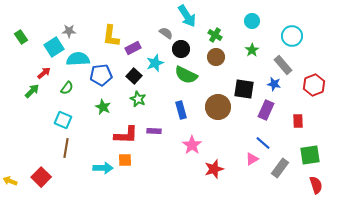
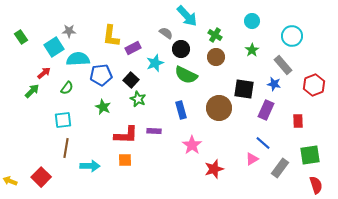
cyan arrow at (187, 16): rotated 10 degrees counterclockwise
black square at (134, 76): moved 3 px left, 4 px down
brown circle at (218, 107): moved 1 px right, 1 px down
cyan square at (63, 120): rotated 30 degrees counterclockwise
cyan arrow at (103, 168): moved 13 px left, 2 px up
